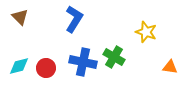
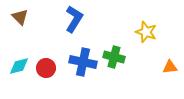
green cross: rotated 15 degrees counterclockwise
orange triangle: rotated 14 degrees counterclockwise
